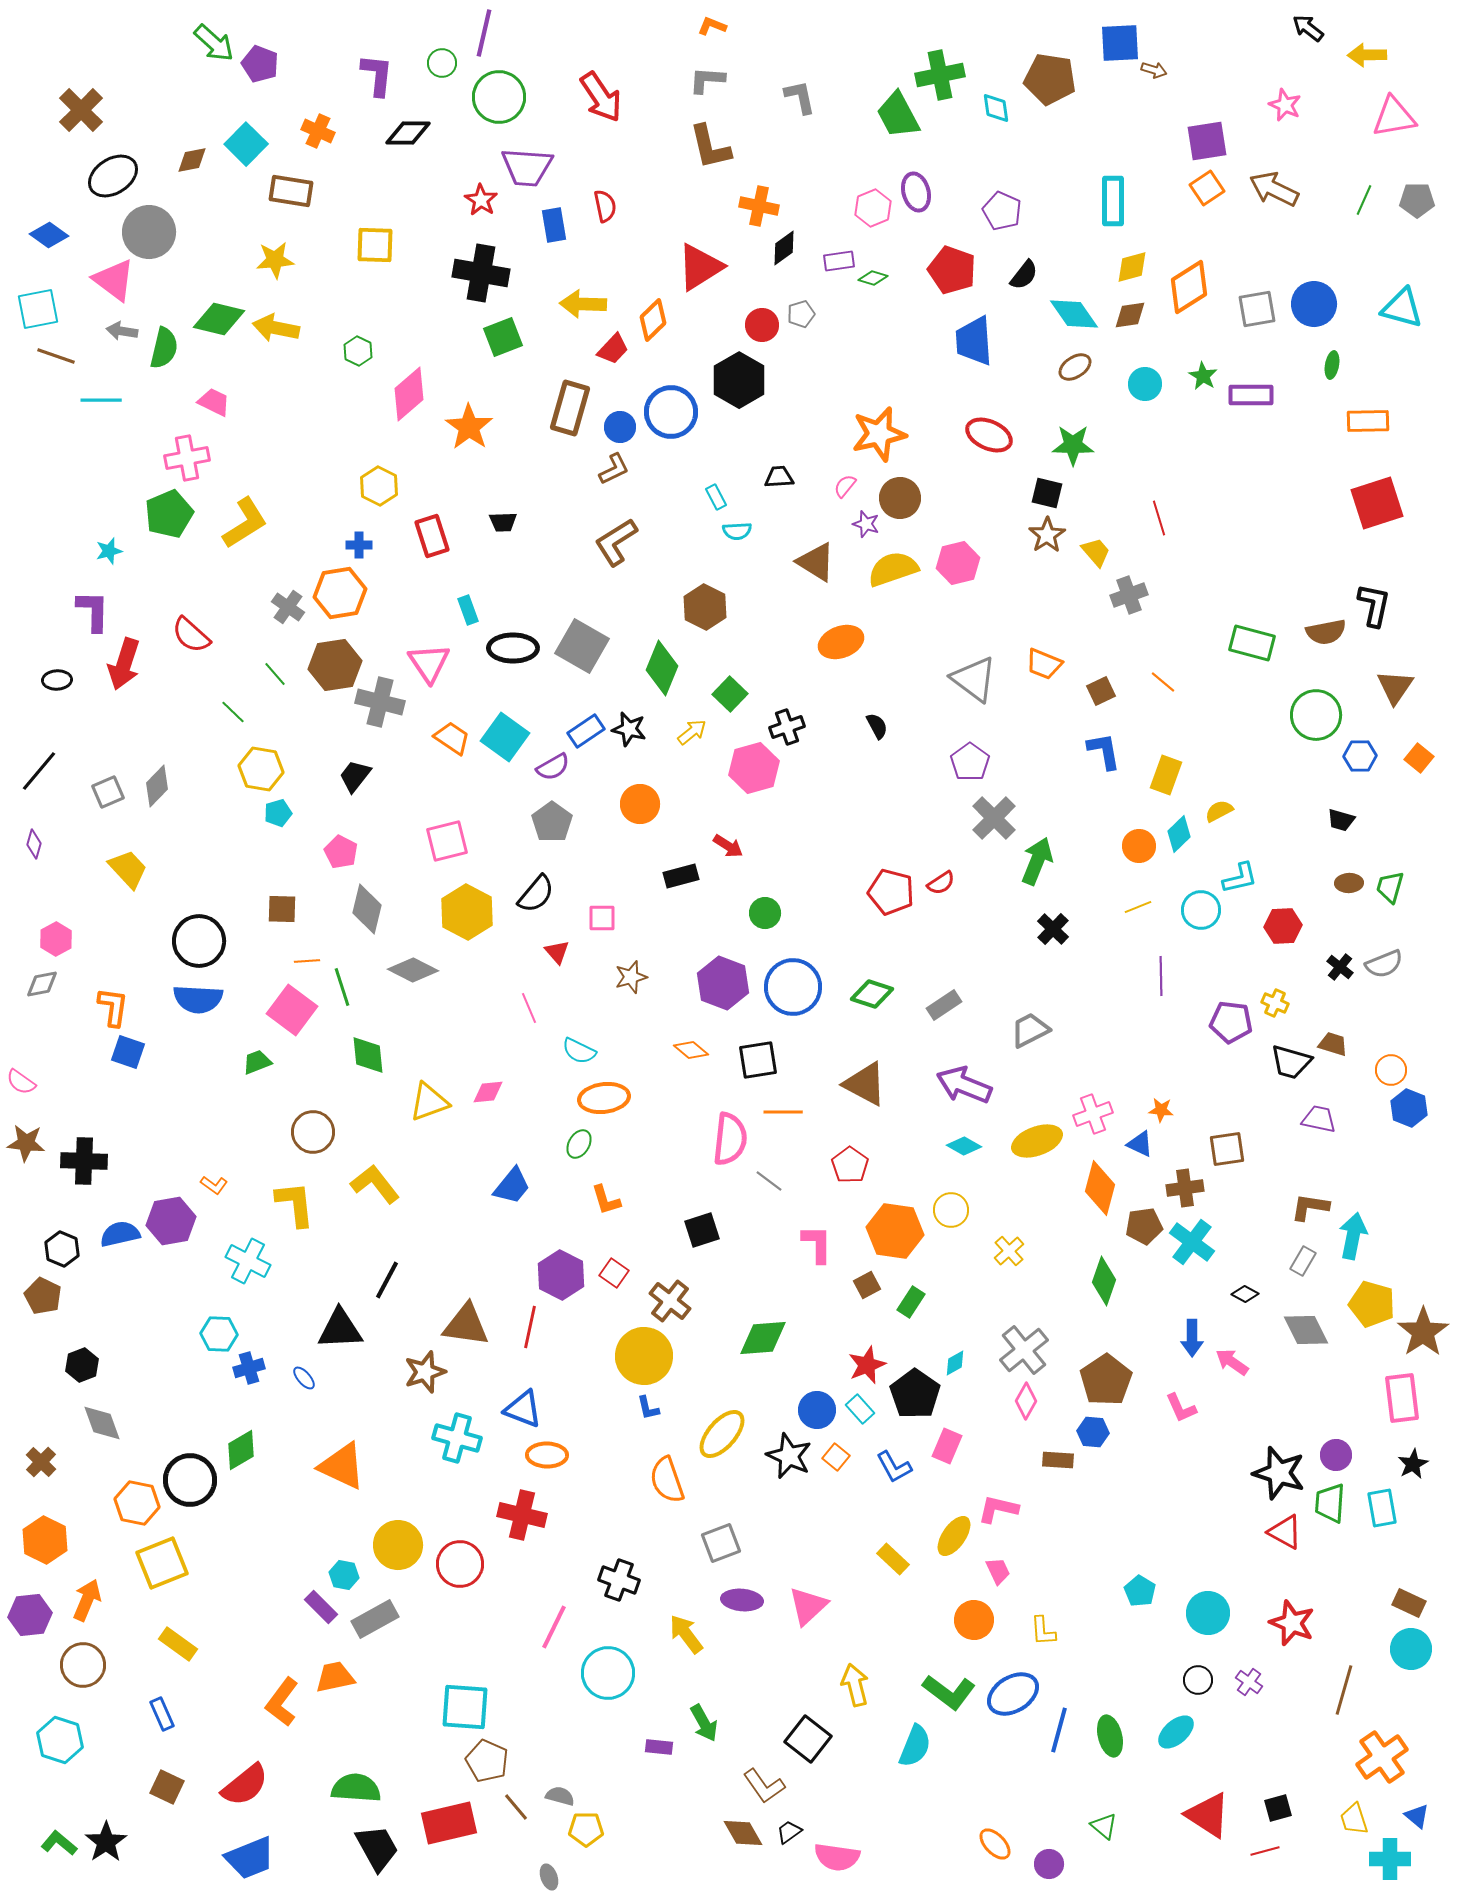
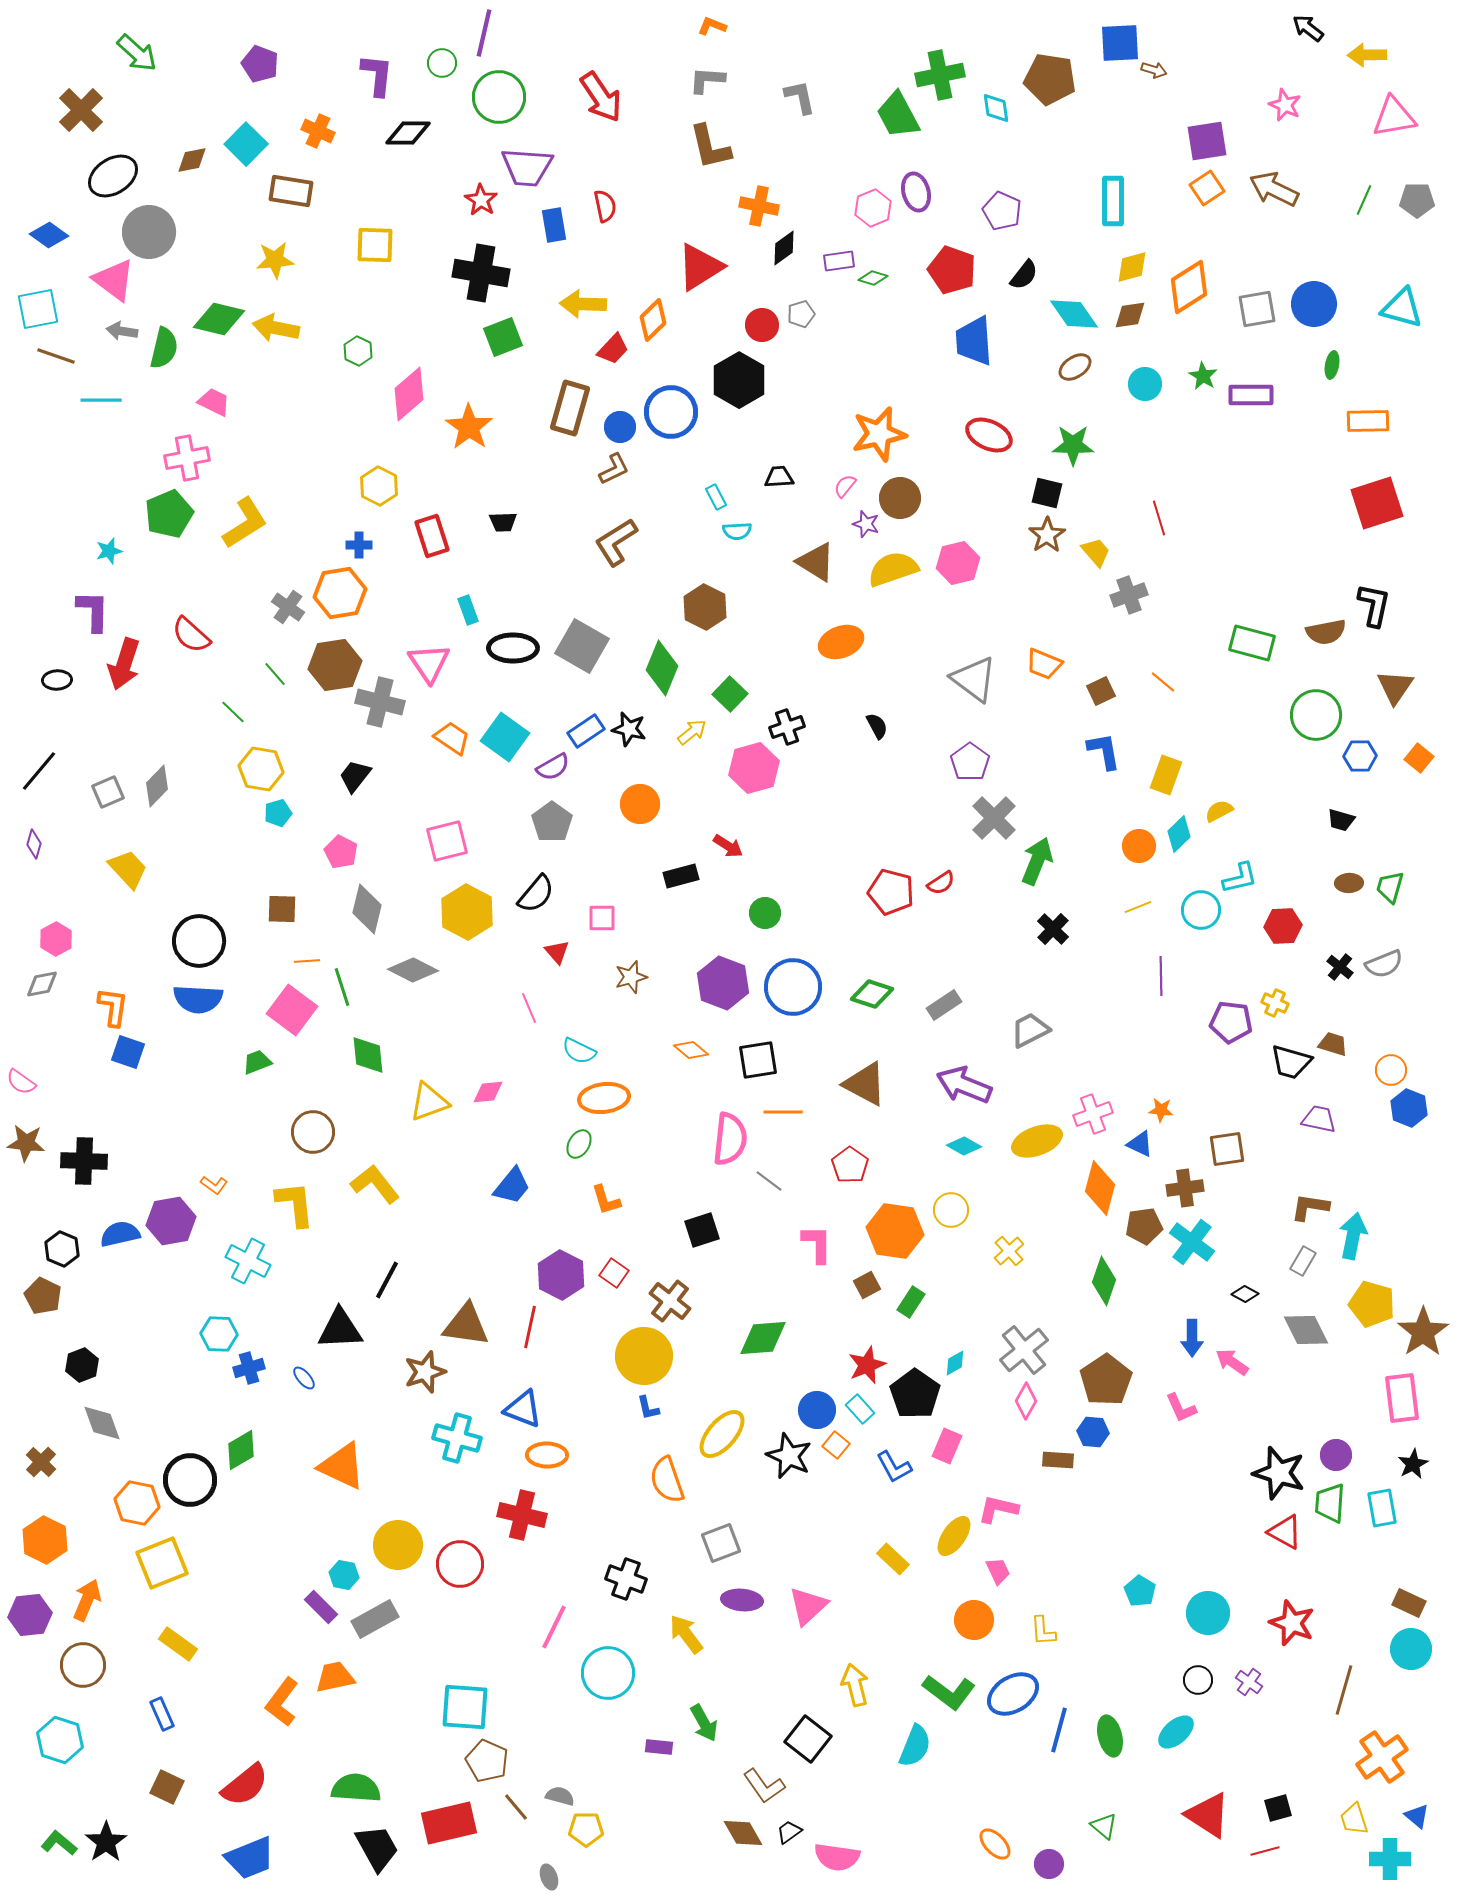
green arrow at (214, 43): moved 77 px left, 10 px down
orange square at (836, 1457): moved 12 px up
black cross at (619, 1580): moved 7 px right, 1 px up
